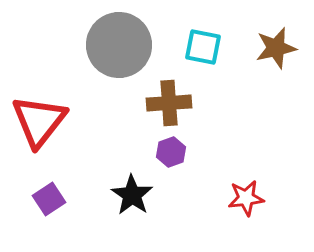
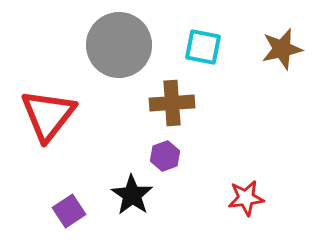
brown star: moved 6 px right, 1 px down
brown cross: moved 3 px right
red triangle: moved 9 px right, 6 px up
purple hexagon: moved 6 px left, 4 px down
purple square: moved 20 px right, 12 px down
